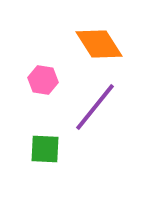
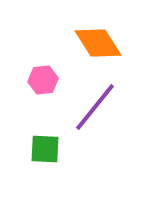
orange diamond: moved 1 px left, 1 px up
pink hexagon: rotated 16 degrees counterclockwise
